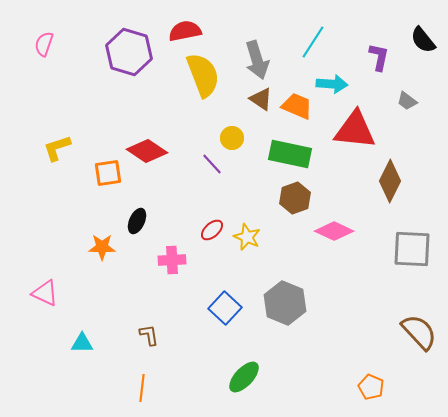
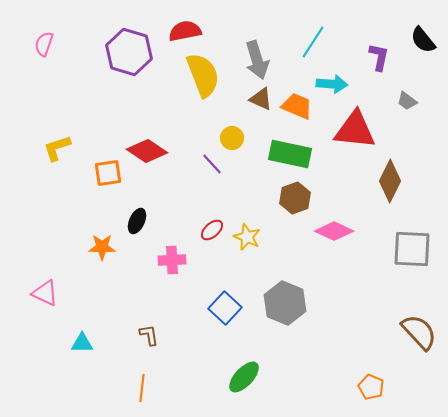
brown triangle: rotated 10 degrees counterclockwise
